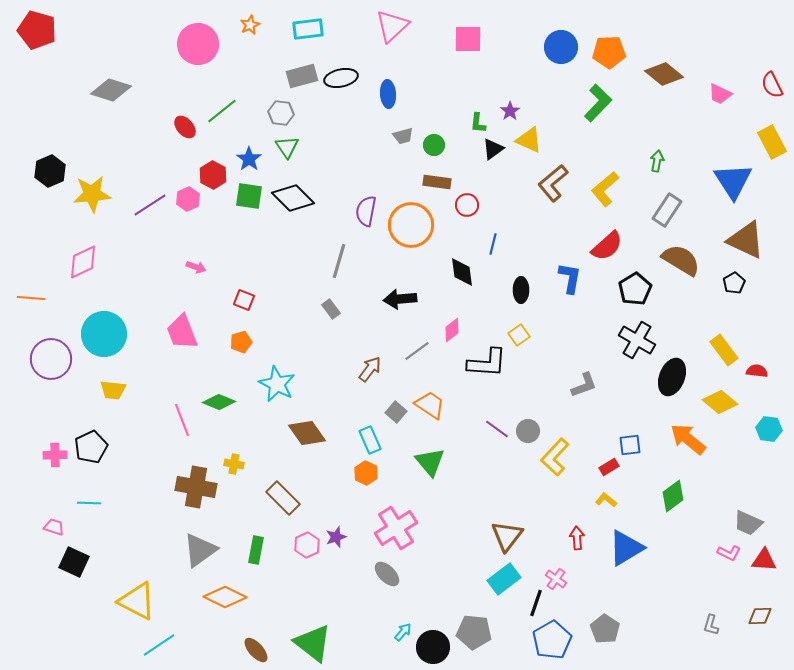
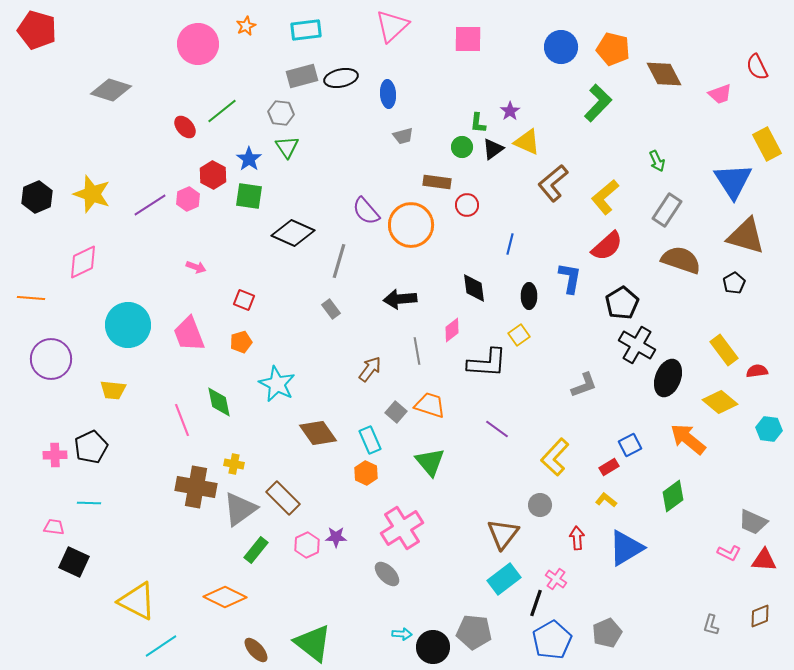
orange star at (250, 25): moved 4 px left, 1 px down
cyan rectangle at (308, 29): moved 2 px left, 1 px down
orange pentagon at (609, 52): moved 4 px right, 3 px up; rotated 16 degrees clockwise
brown diamond at (664, 74): rotated 24 degrees clockwise
red semicircle at (772, 85): moved 15 px left, 18 px up
pink trapezoid at (720, 94): rotated 45 degrees counterclockwise
yellow triangle at (529, 140): moved 2 px left, 2 px down
yellow rectangle at (772, 142): moved 5 px left, 2 px down
green circle at (434, 145): moved 28 px right, 2 px down
green arrow at (657, 161): rotated 145 degrees clockwise
black hexagon at (50, 171): moved 13 px left, 26 px down
yellow L-shape at (605, 189): moved 8 px down
yellow star at (92, 194): rotated 24 degrees clockwise
black diamond at (293, 198): moved 35 px down; rotated 21 degrees counterclockwise
purple semicircle at (366, 211): rotated 52 degrees counterclockwise
brown triangle at (746, 240): moved 4 px up; rotated 9 degrees counterclockwise
blue line at (493, 244): moved 17 px right
brown semicircle at (681, 260): rotated 12 degrees counterclockwise
black diamond at (462, 272): moved 12 px right, 16 px down
black pentagon at (635, 289): moved 13 px left, 14 px down
black ellipse at (521, 290): moved 8 px right, 6 px down
pink trapezoid at (182, 332): moved 7 px right, 2 px down
cyan circle at (104, 334): moved 24 px right, 9 px up
black cross at (637, 340): moved 5 px down
gray line at (417, 351): rotated 64 degrees counterclockwise
red semicircle at (757, 371): rotated 15 degrees counterclockwise
black ellipse at (672, 377): moved 4 px left, 1 px down
green diamond at (219, 402): rotated 56 degrees clockwise
orange trapezoid at (430, 405): rotated 16 degrees counterclockwise
gray circle at (528, 431): moved 12 px right, 74 px down
brown diamond at (307, 433): moved 11 px right
blue square at (630, 445): rotated 20 degrees counterclockwise
gray trapezoid at (748, 523): moved 5 px right, 1 px up
pink trapezoid at (54, 527): rotated 10 degrees counterclockwise
pink cross at (396, 528): moved 6 px right
brown triangle at (507, 536): moved 4 px left, 2 px up
purple star at (336, 537): rotated 20 degrees clockwise
gray triangle at (200, 550): moved 40 px right, 41 px up
green rectangle at (256, 550): rotated 28 degrees clockwise
brown diamond at (760, 616): rotated 20 degrees counterclockwise
gray pentagon at (605, 629): moved 2 px right, 4 px down; rotated 16 degrees clockwise
cyan arrow at (403, 632): moved 1 px left, 2 px down; rotated 54 degrees clockwise
cyan line at (159, 645): moved 2 px right, 1 px down
